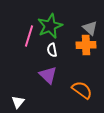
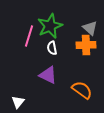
white semicircle: moved 2 px up
purple triangle: rotated 18 degrees counterclockwise
